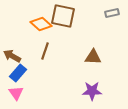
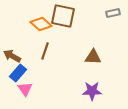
gray rectangle: moved 1 px right
pink triangle: moved 9 px right, 4 px up
